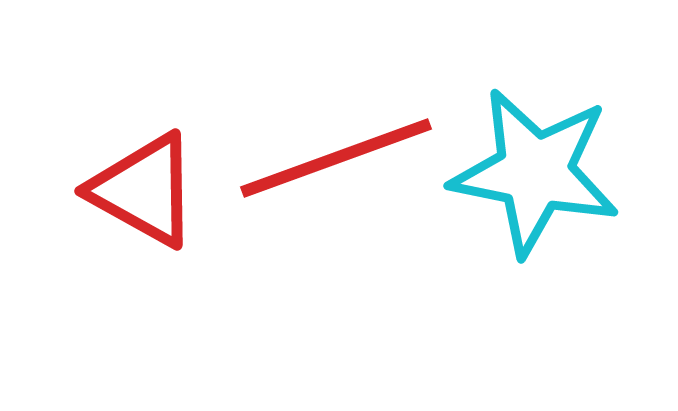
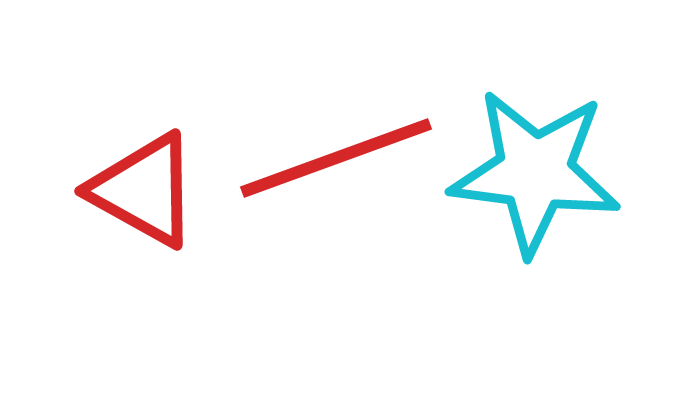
cyan star: rotated 4 degrees counterclockwise
